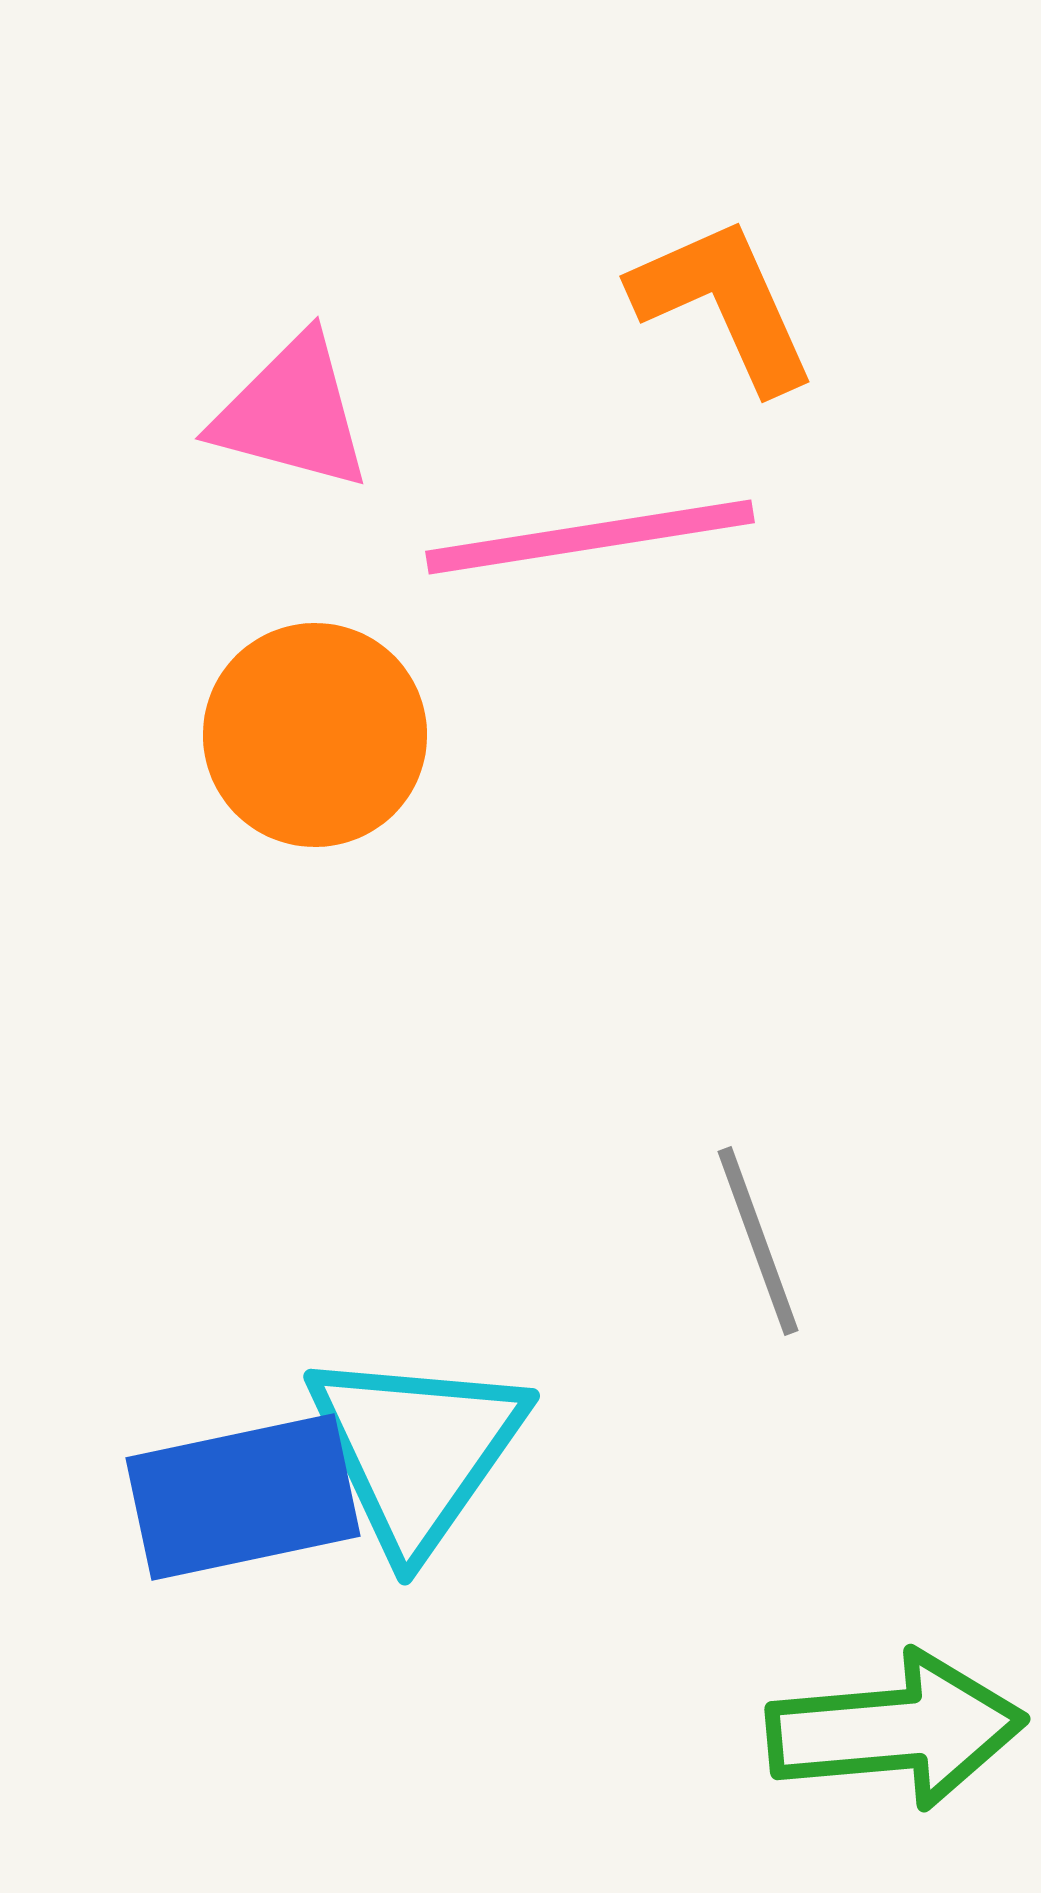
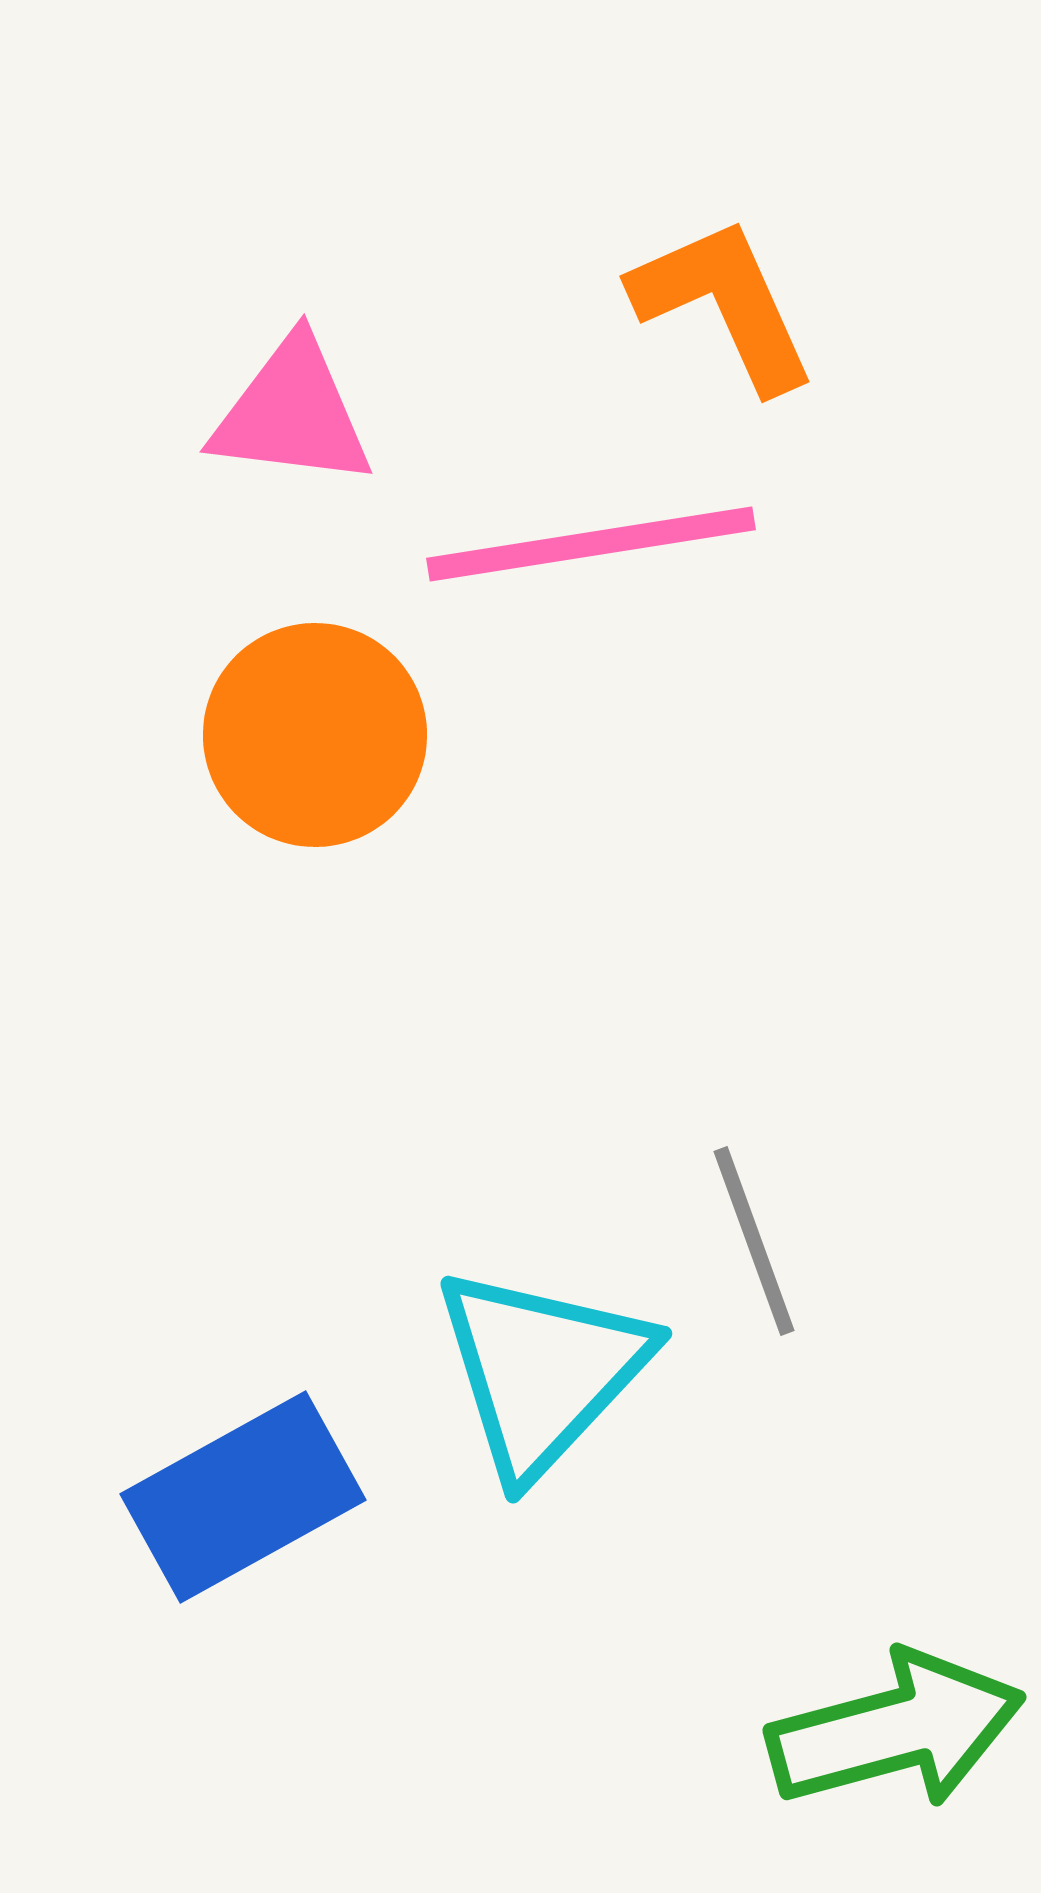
pink triangle: rotated 8 degrees counterclockwise
pink line: moved 1 px right, 7 px down
gray line: moved 4 px left
cyan triangle: moved 126 px right, 79 px up; rotated 8 degrees clockwise
blue rectangle: rotated 17 degrees counterclockwise
green arrow: rotated 10 degrees counterclockwise
